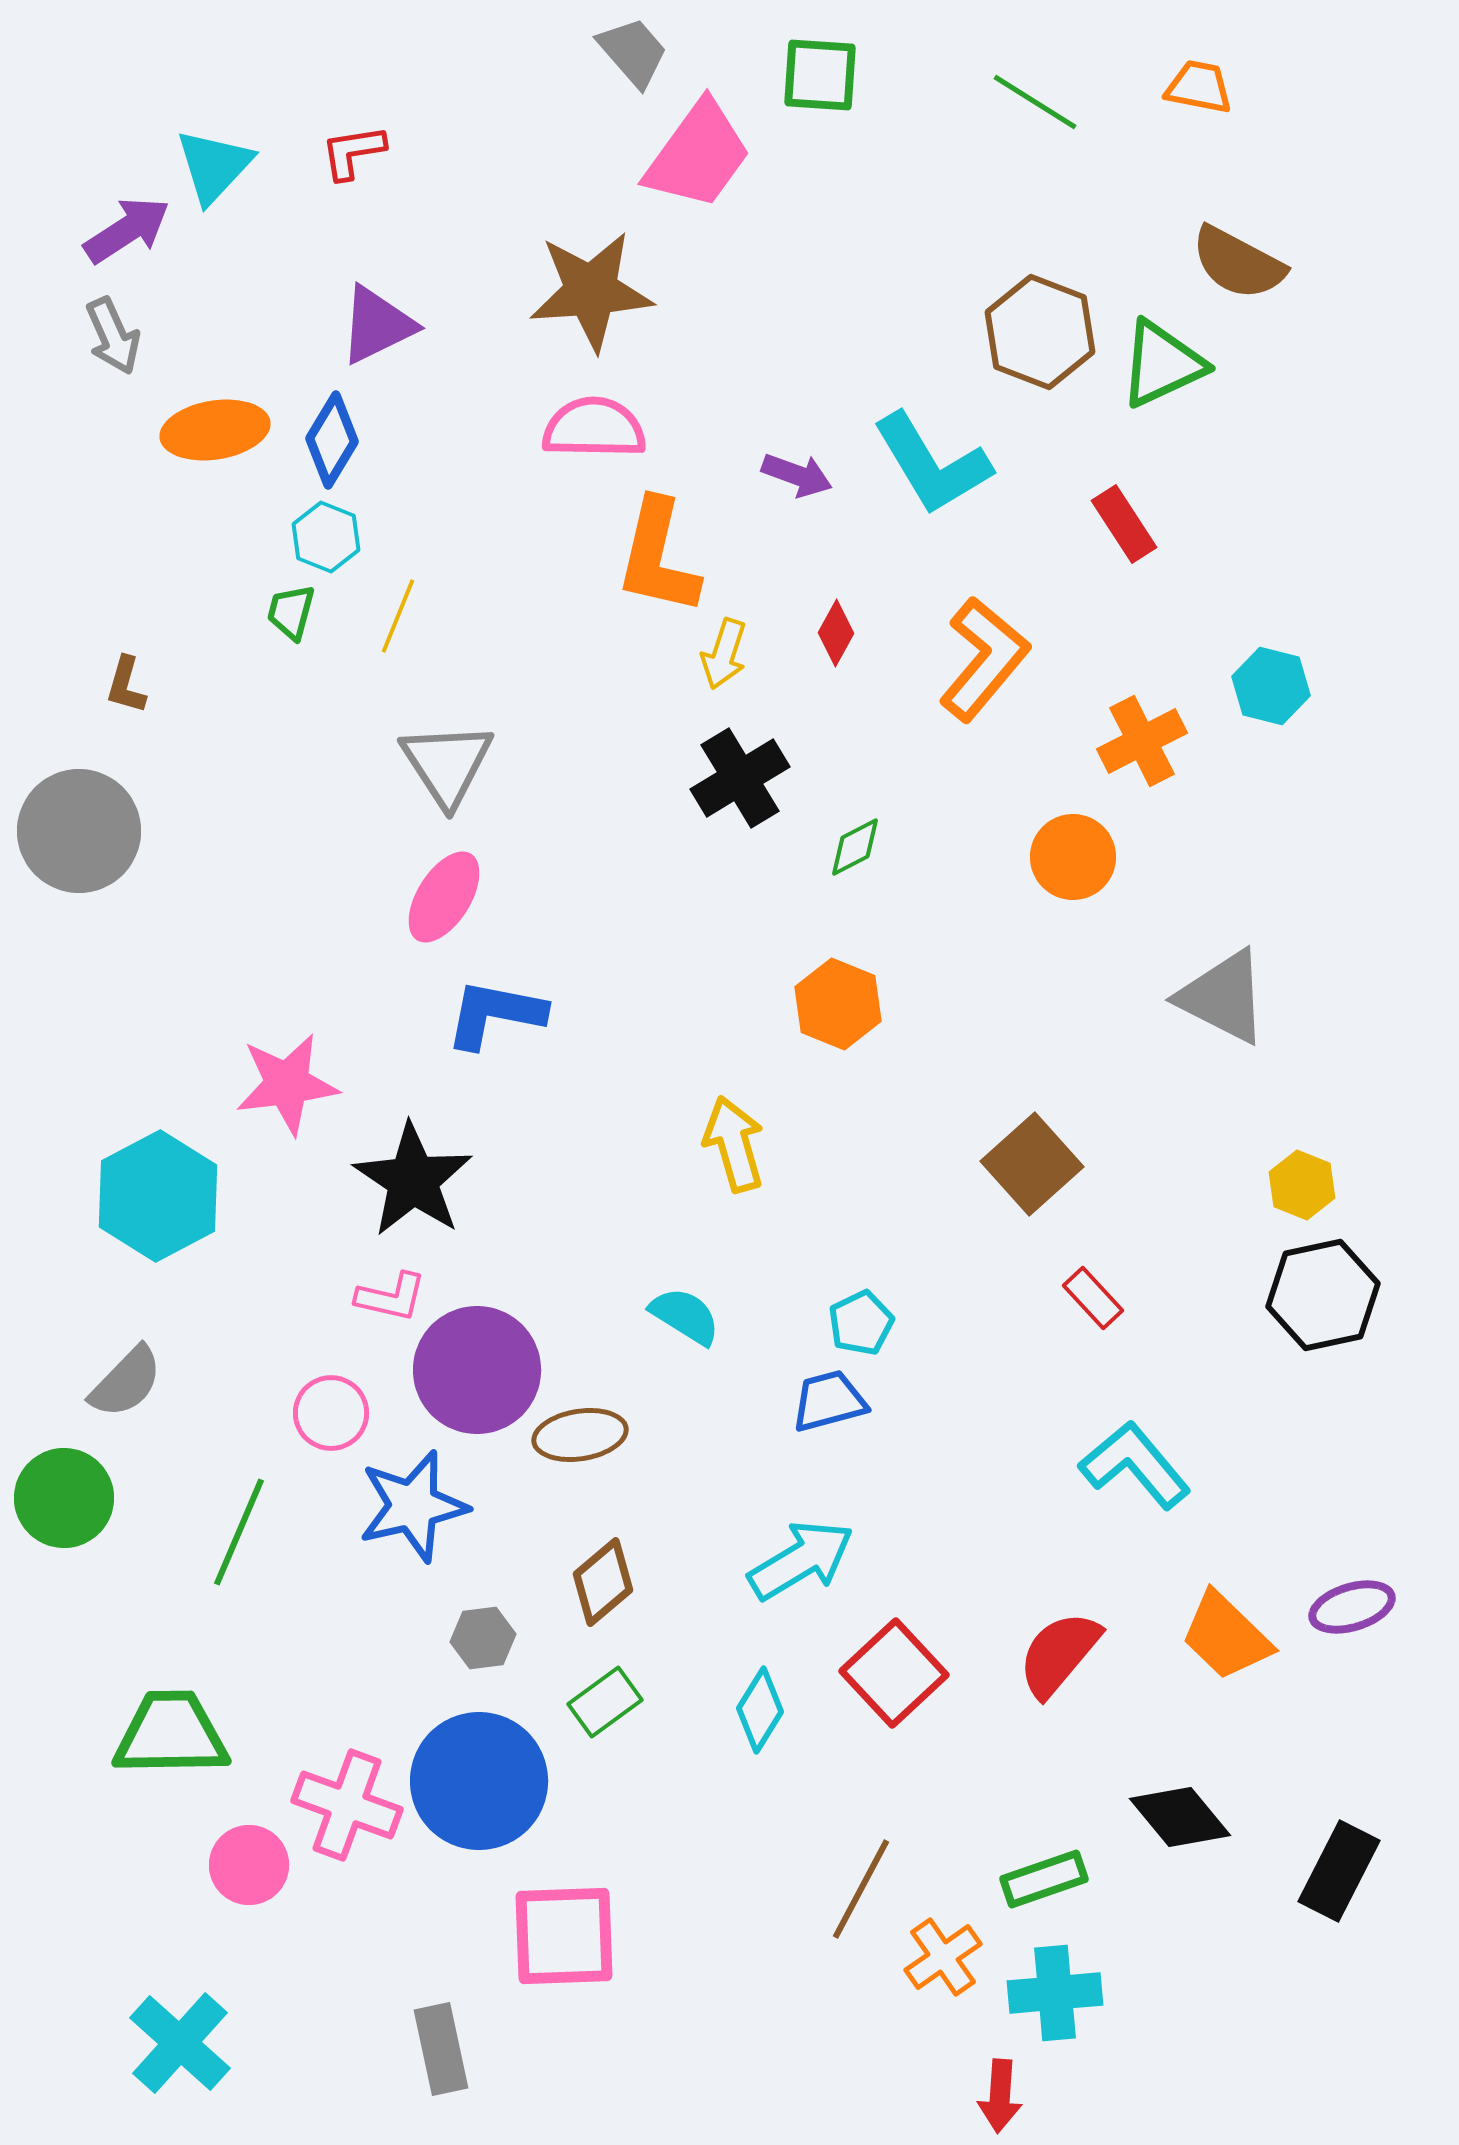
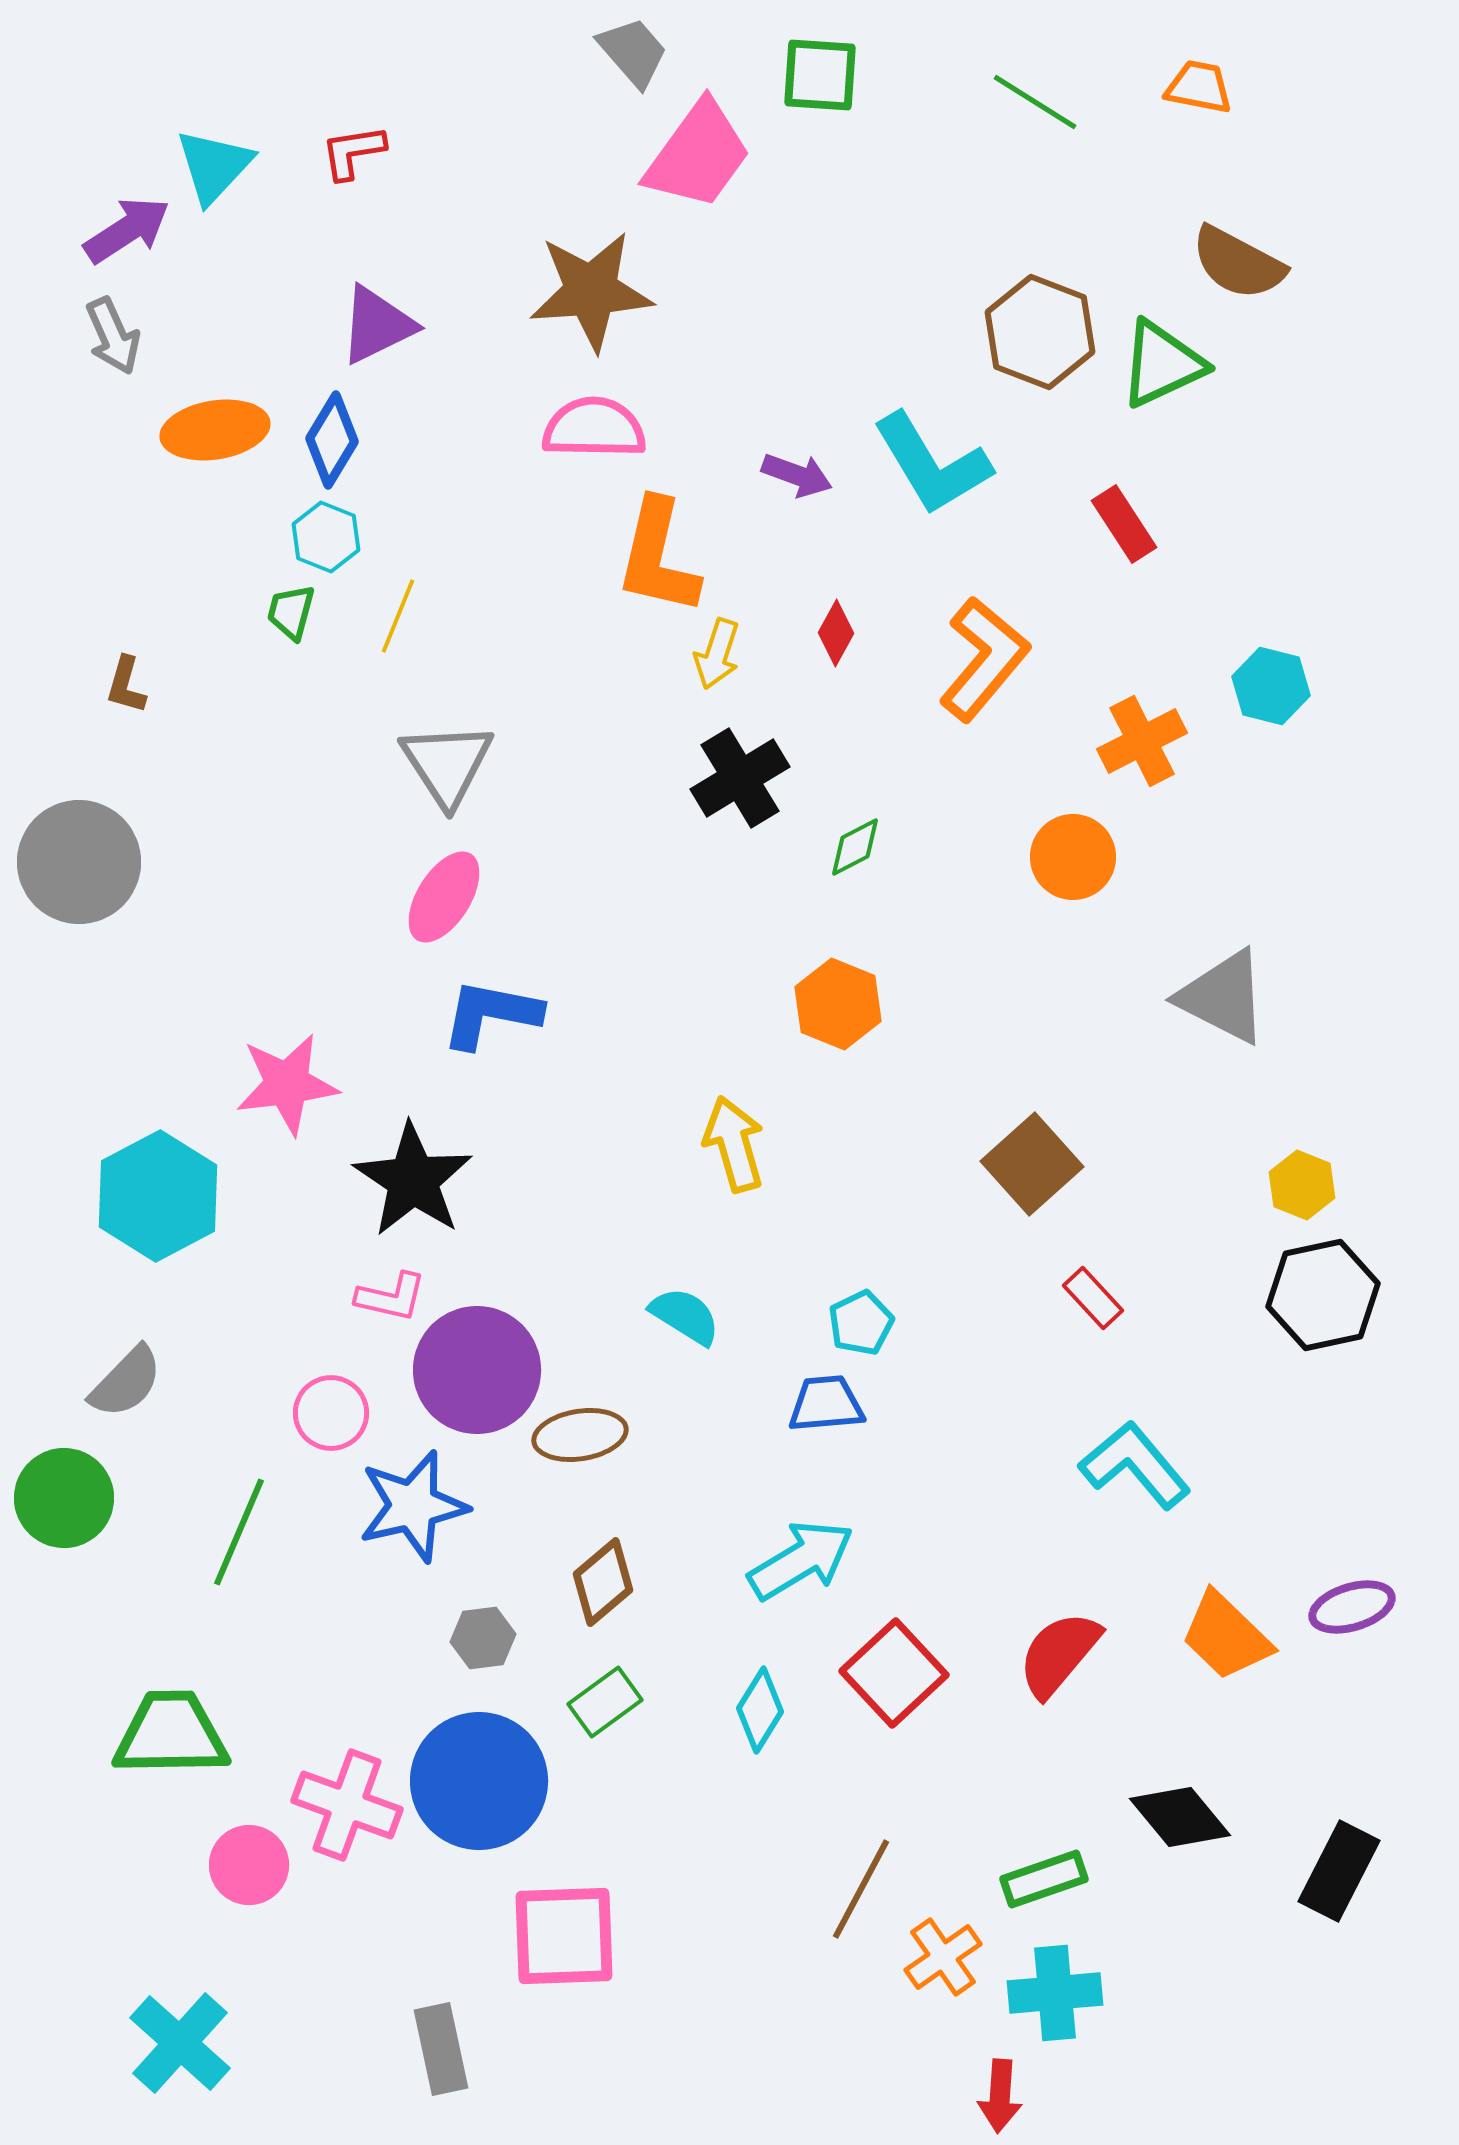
yellow arrow at (724, 654): moved 7 px left
gray circle at (79, 831): moved 31 px down
blue L-shape at (495, 1014): moved 4 px left
blue trapezoid at (829, 1401): moved 3 px left, 3 px down; rotated 10 degrees clockwise
